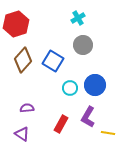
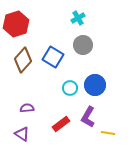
blue square: moved 4 px up
red rectangle: rotated 24 degrees clockwise
